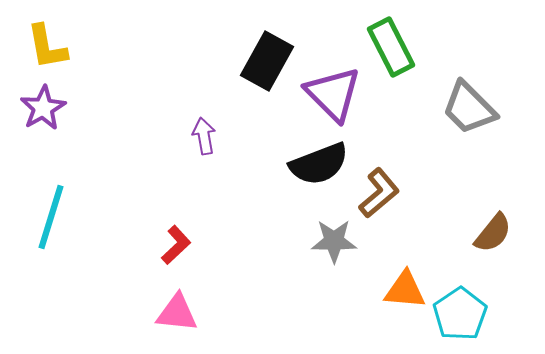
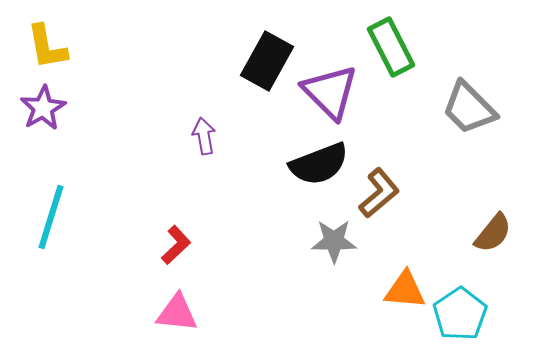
purple triangle: moved 3 px left, 2 px up
